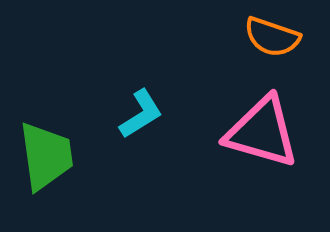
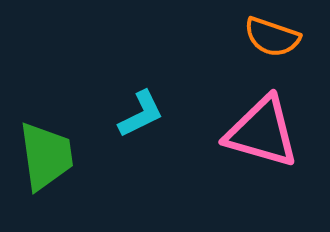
cyan L-shape: rotated 6 degrees clockwise
